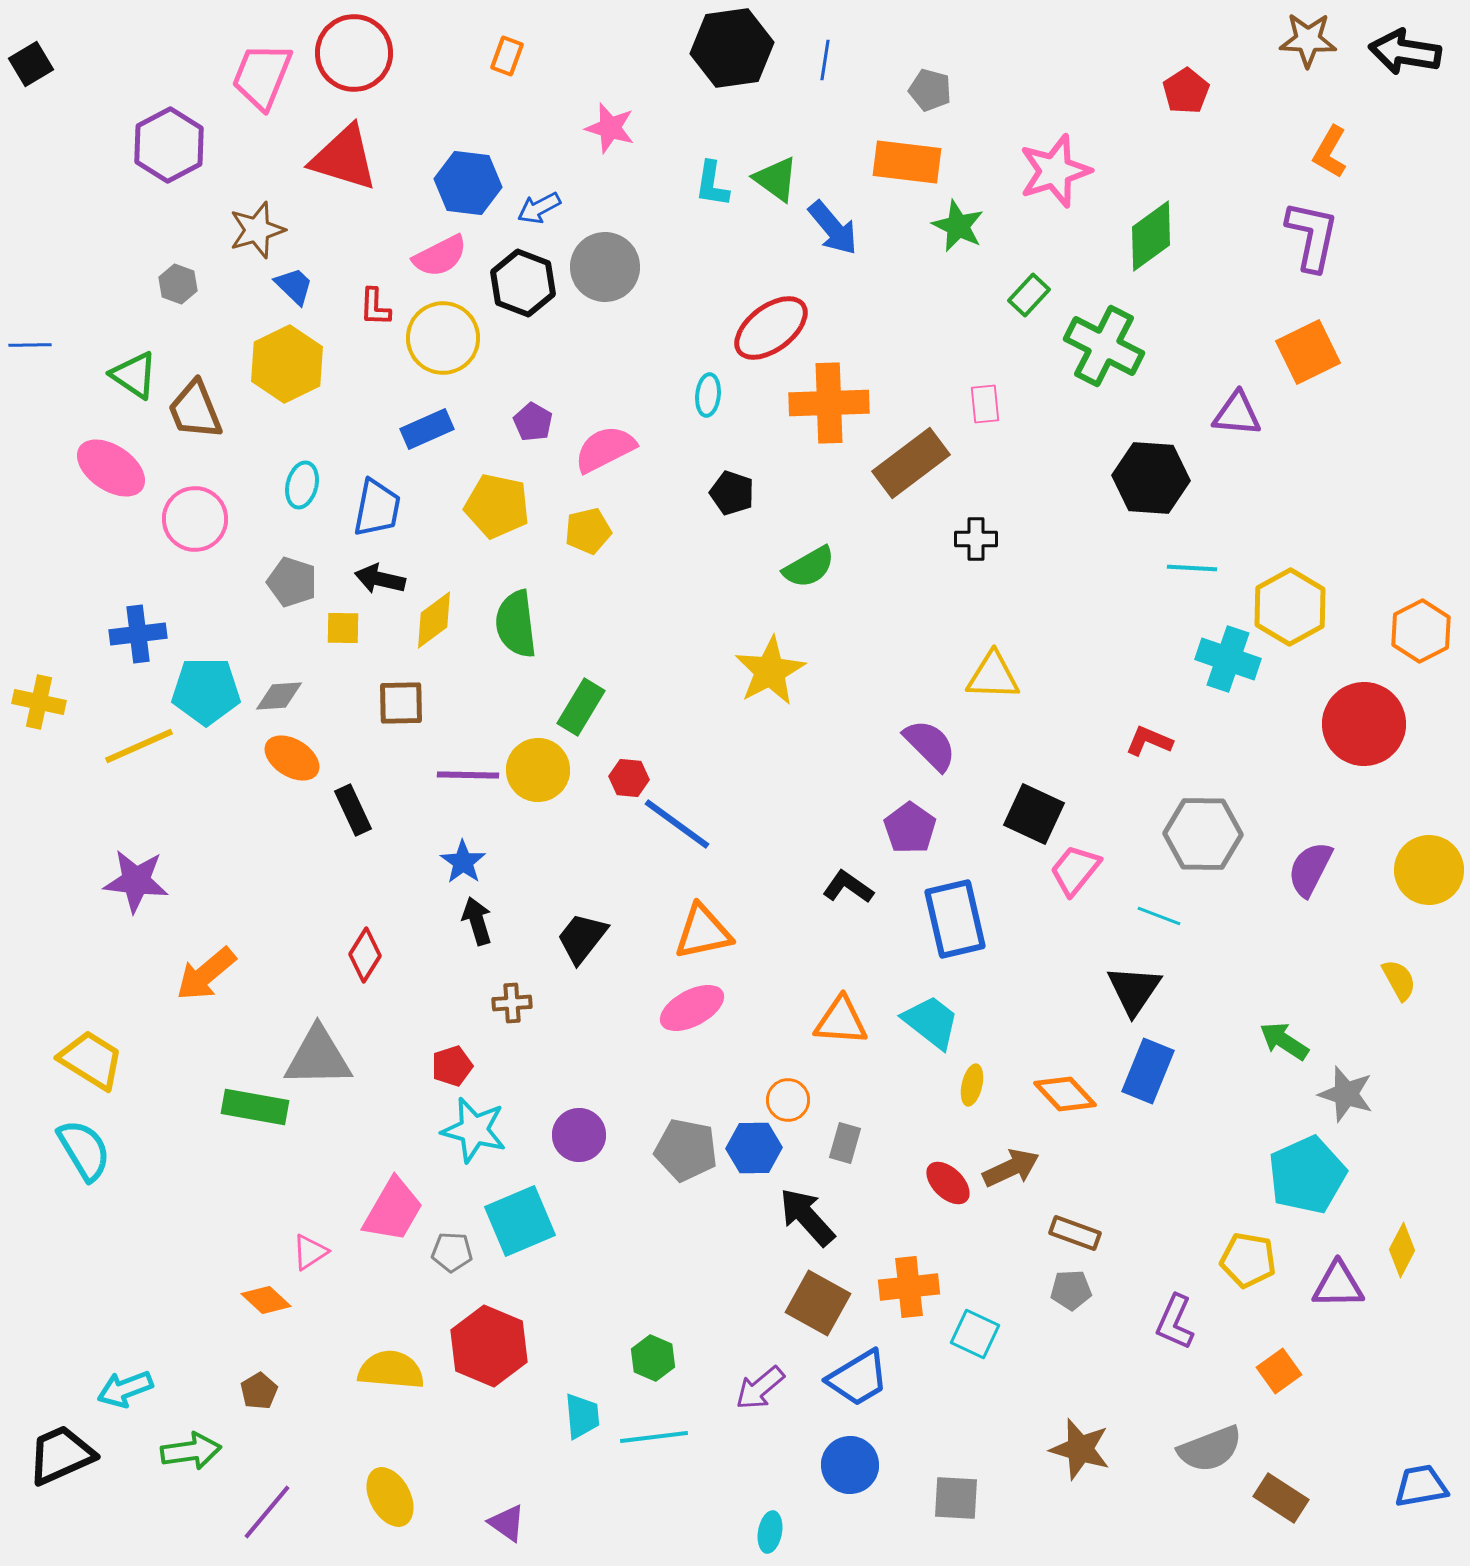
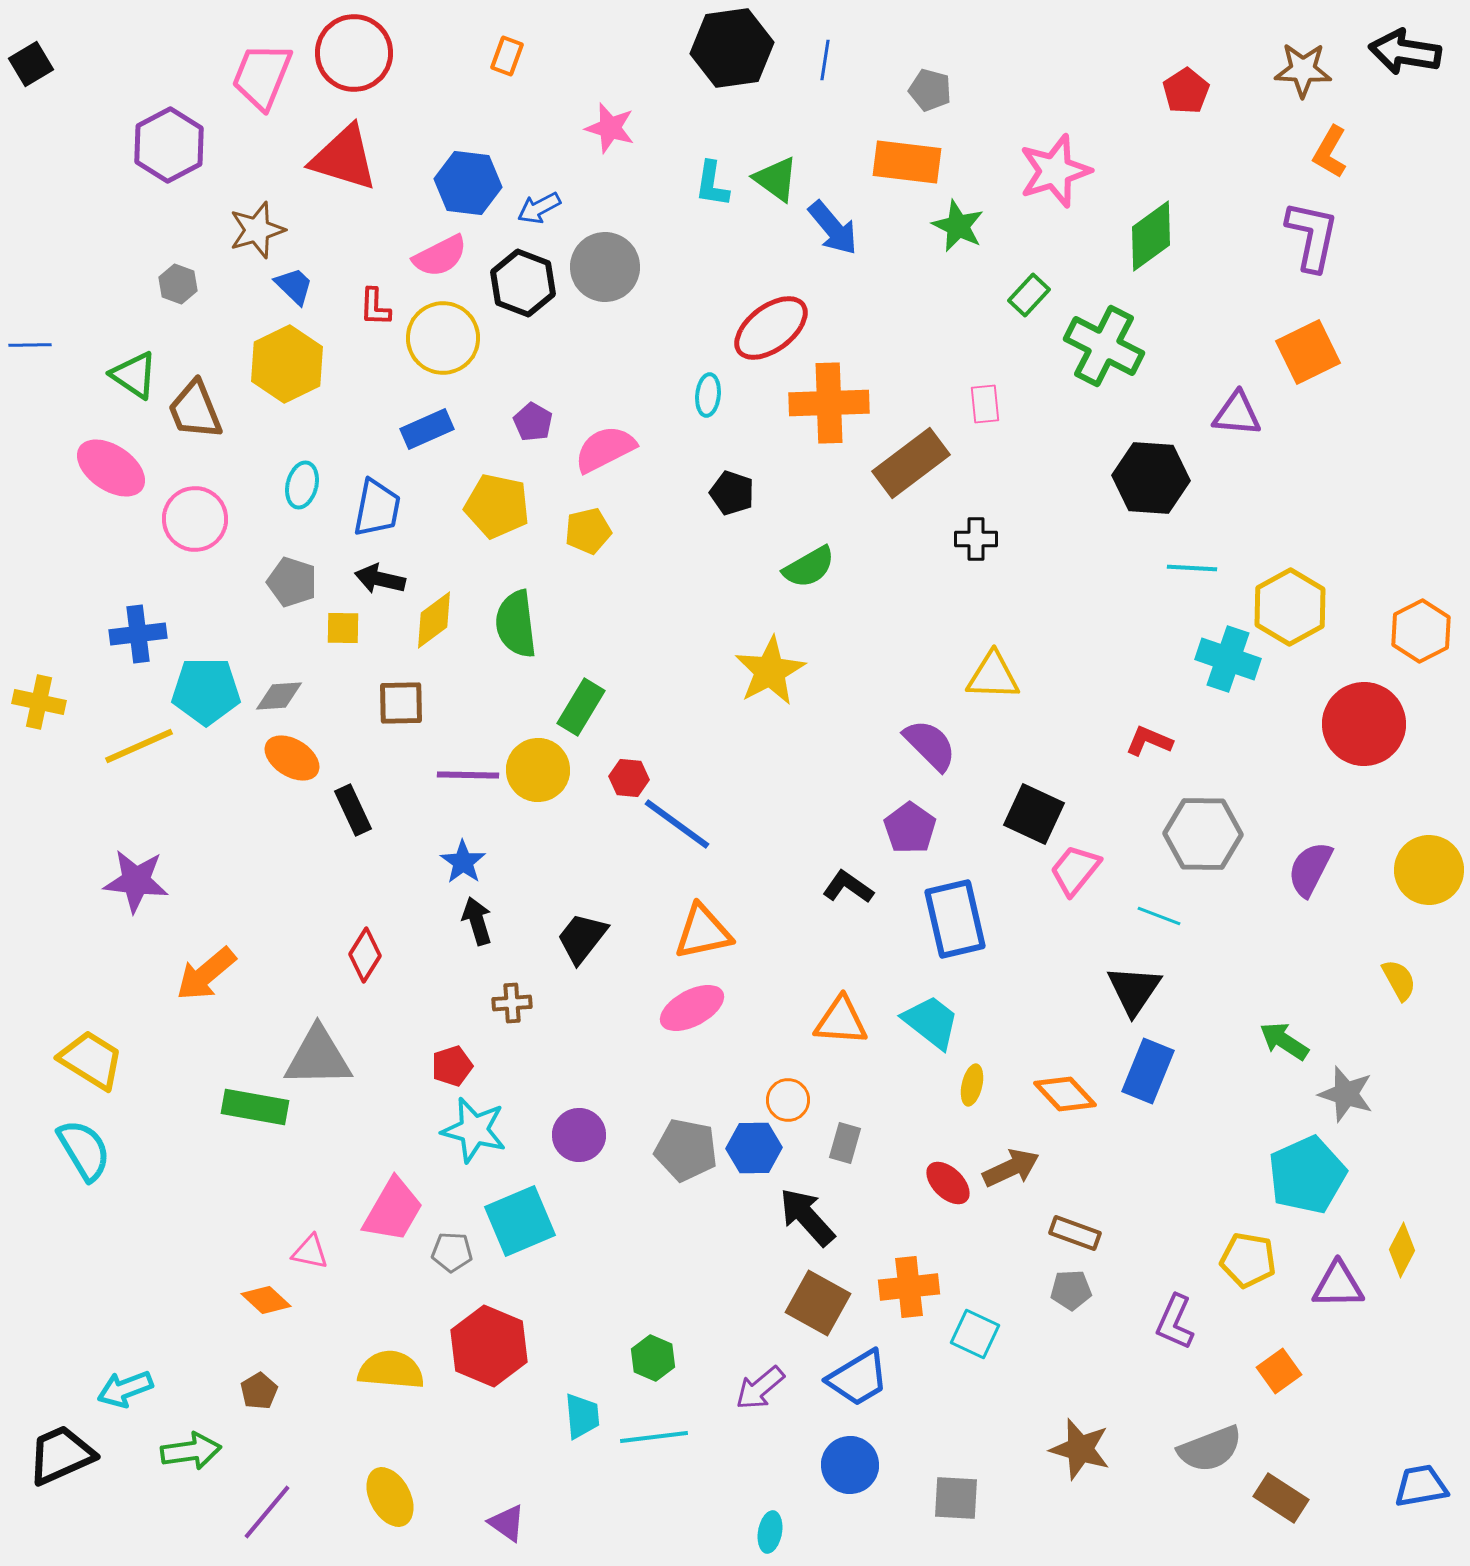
brown star at (1308, 40): moved 5 px left, 30 px down
pink triangle at (310, 1252): rotated 45 degrees clockwise
